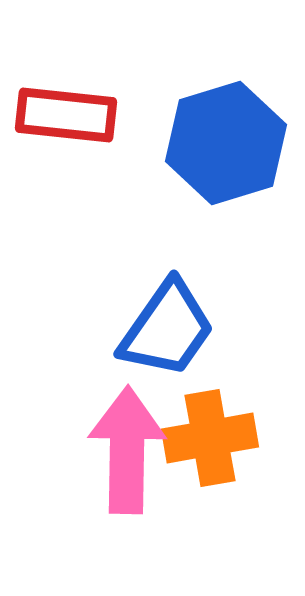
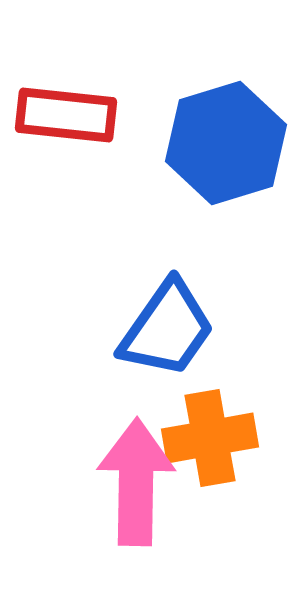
pink arrow: moved 9 px right, 32 px down
